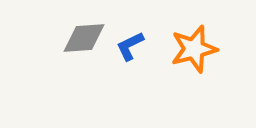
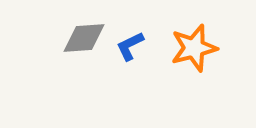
orange star: moved 1 px up
